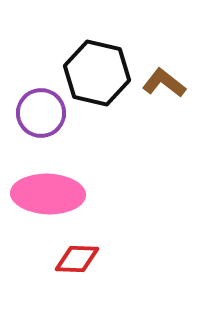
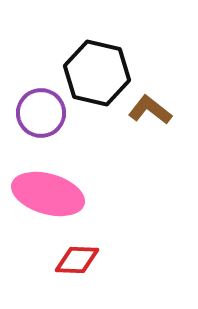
brown L-shape: moved 14 px left, 27 px down
pink ellipse: rotated 14 degrees clockwise
red diamond: moved 1 px down
